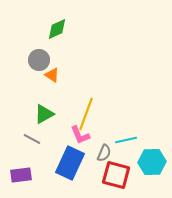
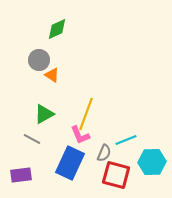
cyan line: rotated 10 degrees counterclockwise
